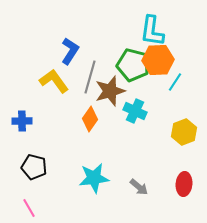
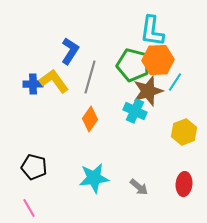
brown star: moved 38 px right
blue cross: moved 11 px right, 37 px up
